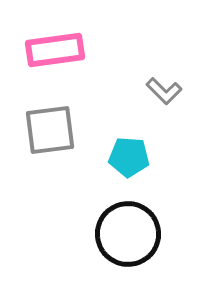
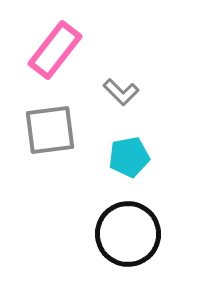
pink rectangle: rotated 44 degrees counterclockwise
gray L-shape: moved 43 px left, 1 px down
cyan pentagon: rotated 15 degrees counterclockwise
